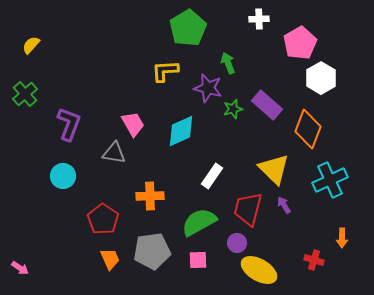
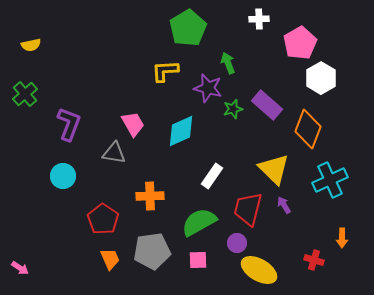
yellow semicircle: rotated 144 degrees counterclockwise
